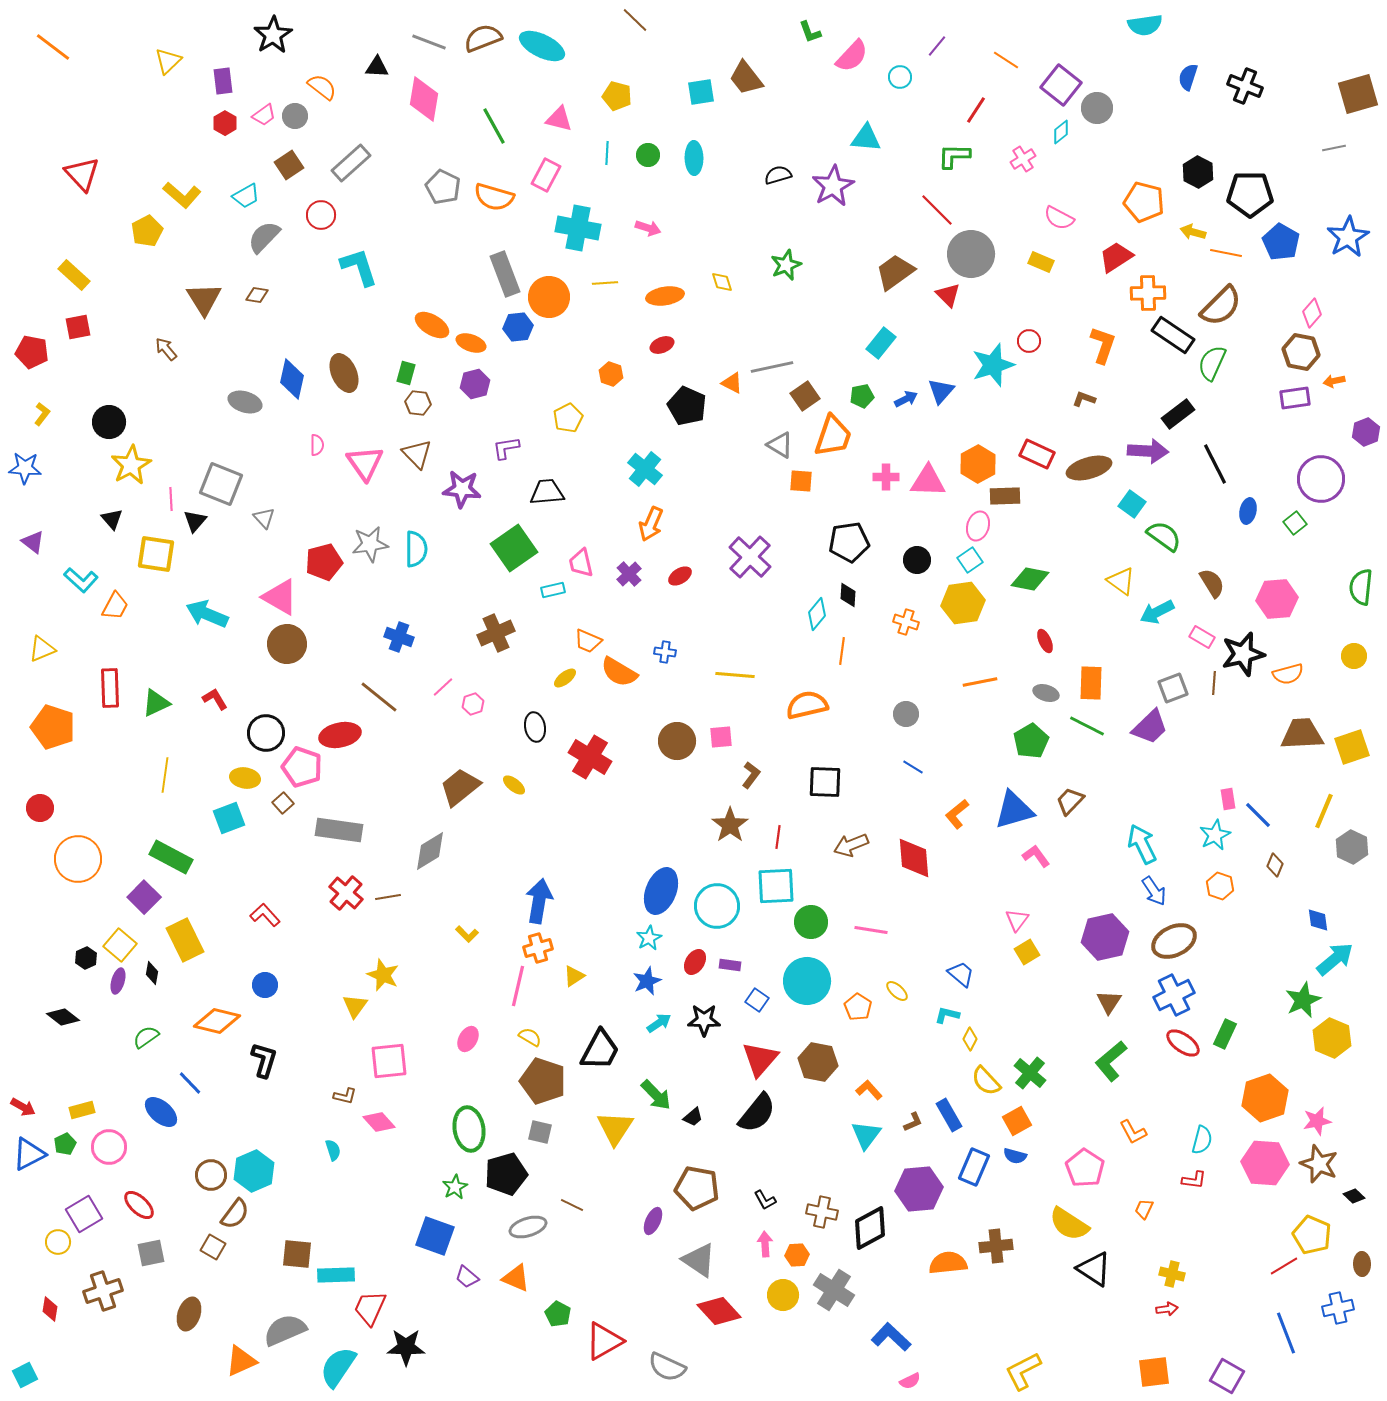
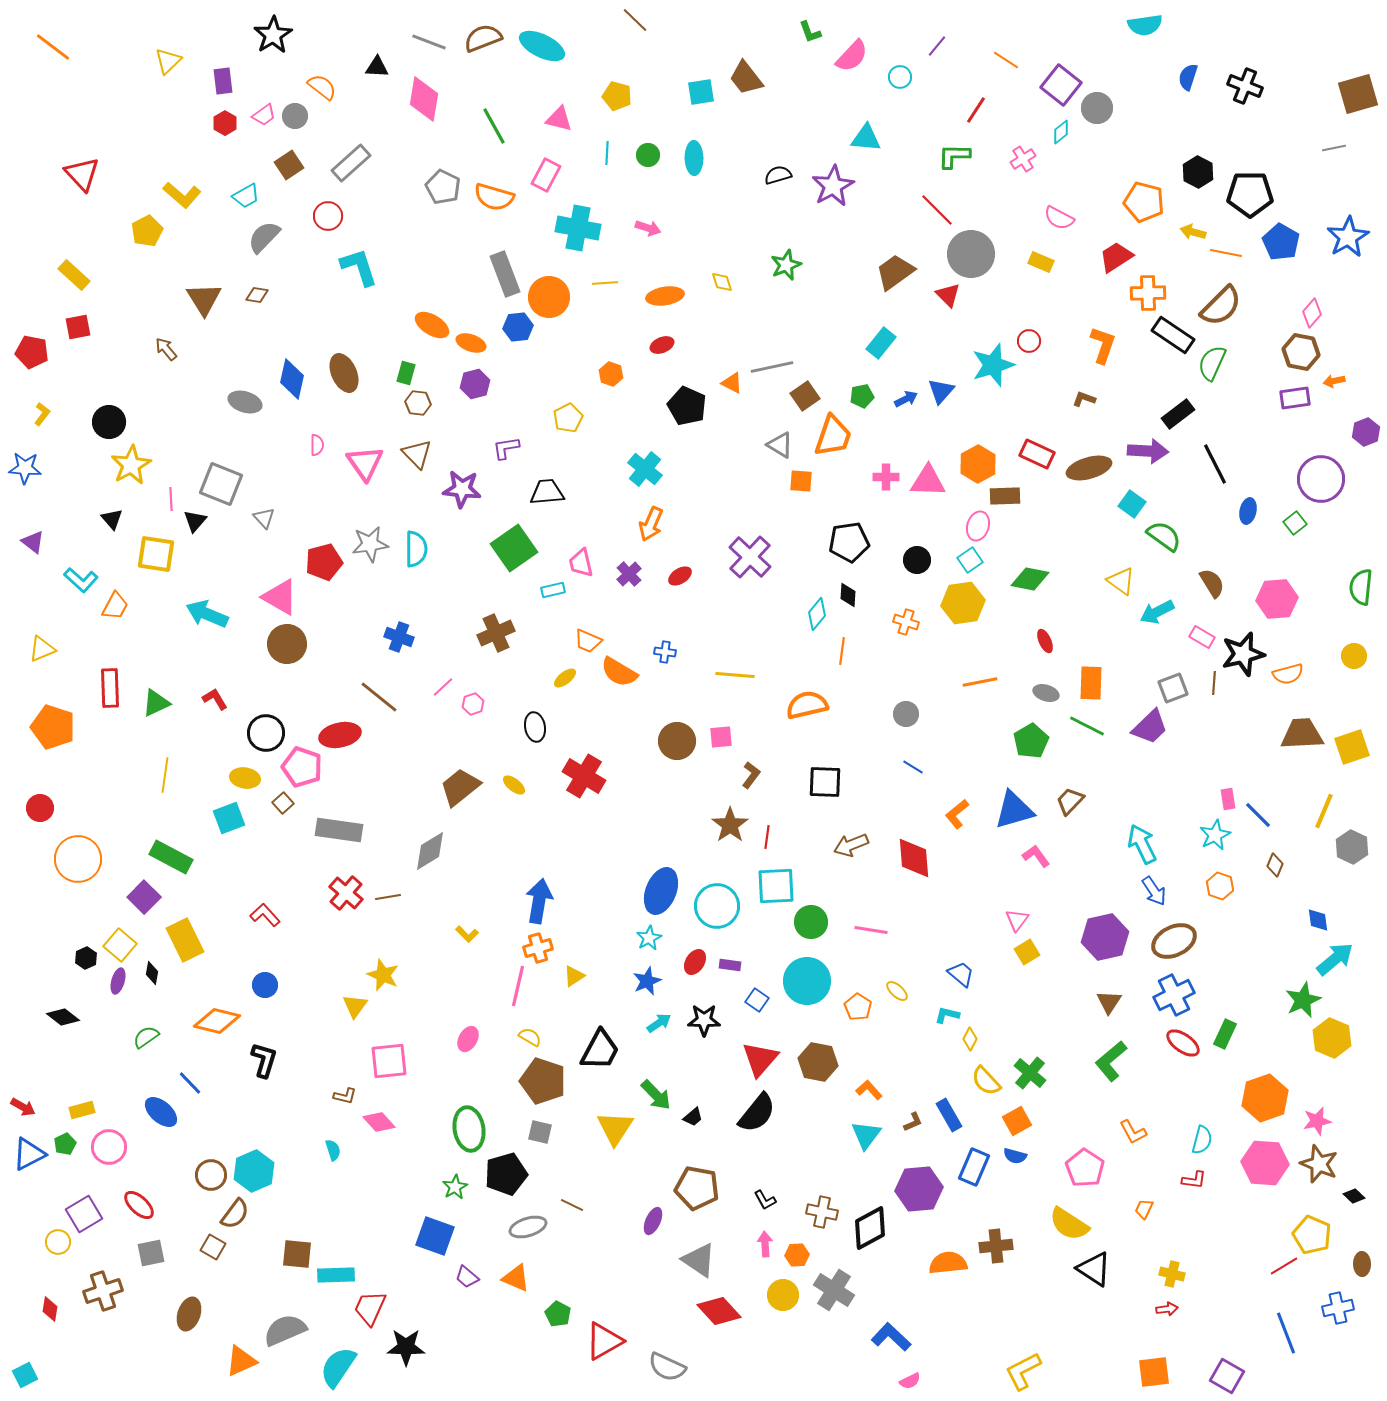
red circle at (321, 215): moved 7 px right, 1 px down
red cross at (590, 757): moved 6 px left, 19 px down
red line at (778, 837): moved 11 px left
